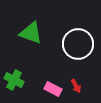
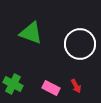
white circle: moved 2 px right
green cross: moved 1 px left, 4 px down
pink rectangle: moved 2 px left, 1 px up
